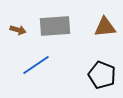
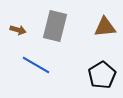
gray rectangle: rotated 72 degrees counterclockwise
blue line: rotated 64 degrees clockwise
black pentagon: rotated 20 degrees clockwise
